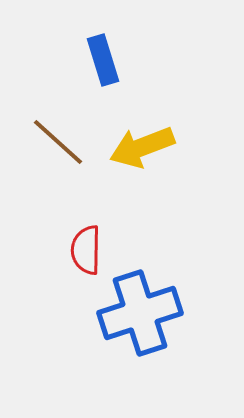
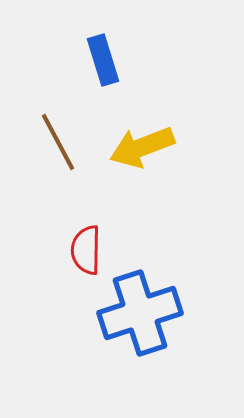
brown line: rotated 20 degrees clockwise
